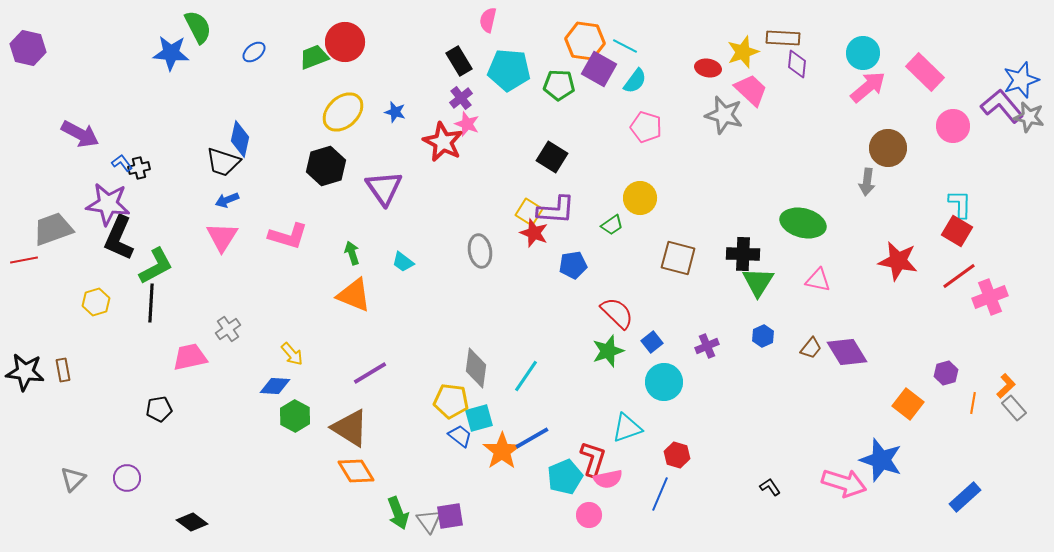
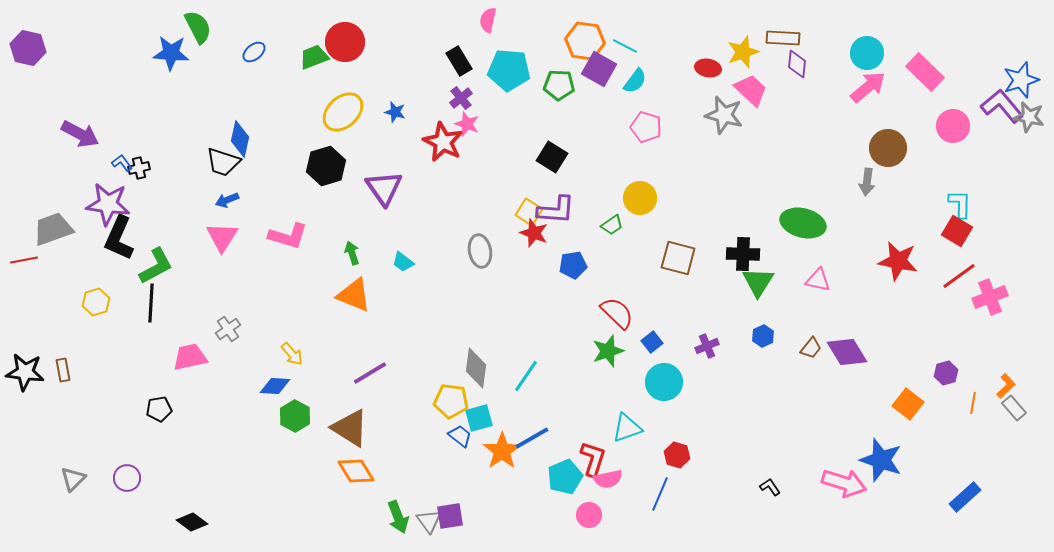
cyan circle at (863, 53): moved 4 px right
green arrow at (398, 513): moved 4 px down
